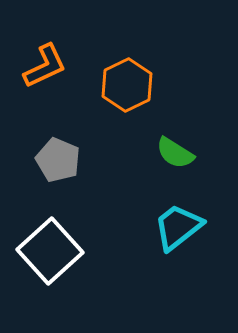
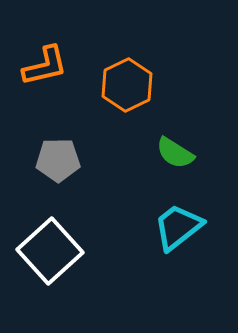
orange L-shape: rotated 12 degrees clockwise
gray pentagon: rotated 24 degrees counterclockwise
